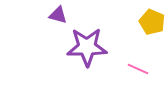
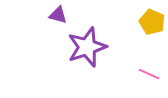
purple star: rotated 18 degrees counterclockwise
pink line: moved 11 px right, 5 px down
